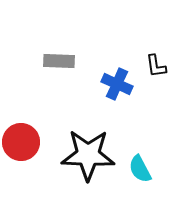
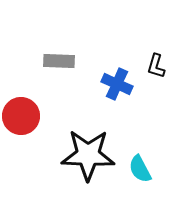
black L-shape: rotated 25 degrees clockwise
red circle: moved 26 px up
